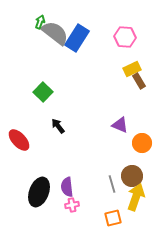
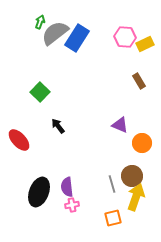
gray semicircle: rotated 76 degrees counterclockwise
yellow rectangle: moved 13 px right, 25 px up
green square: moved 3 px left
